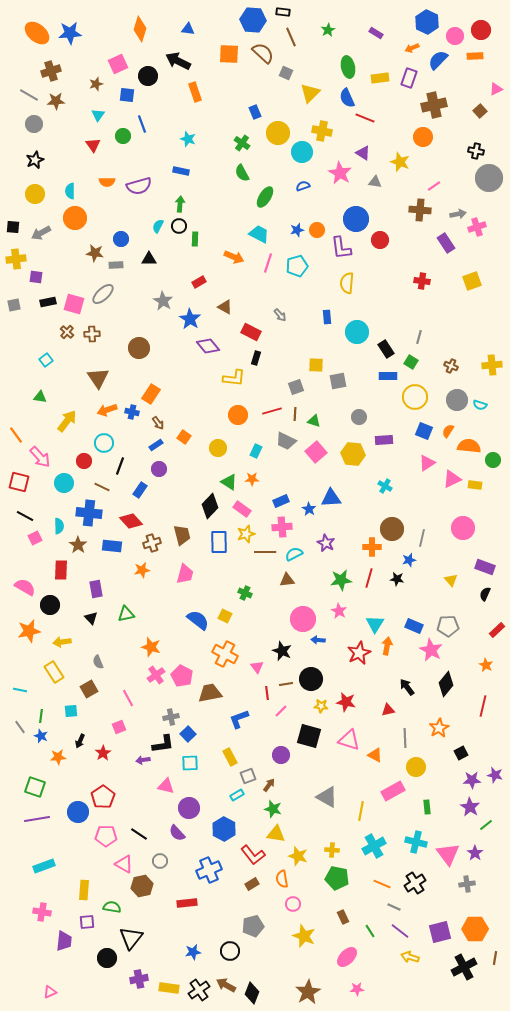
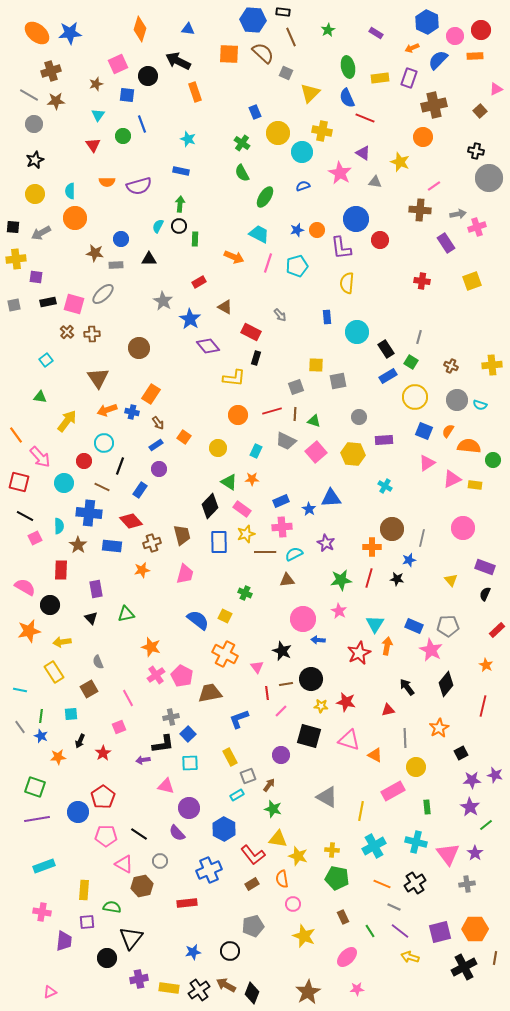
blue rectangle at (388, 376): rotated 30 degrees counterclockwise
cyan square at (71, 711): moved 3 px down
yellow triangle at (276, 834): moved 2 px right, 5 px down
